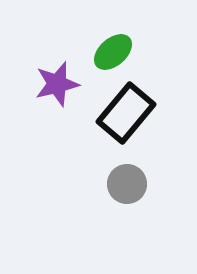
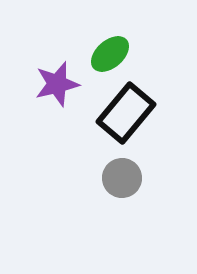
green ellipse: moved 3 px left, 2 px down
gray circle: moved 5 px left, 6 px up
